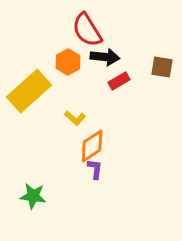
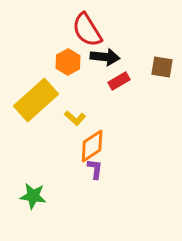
yellow rectangle: moved 7 px right, 9 px down
